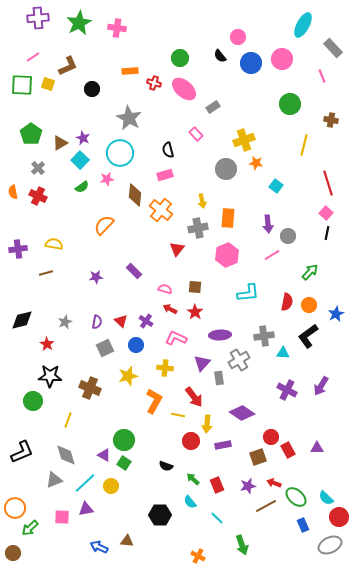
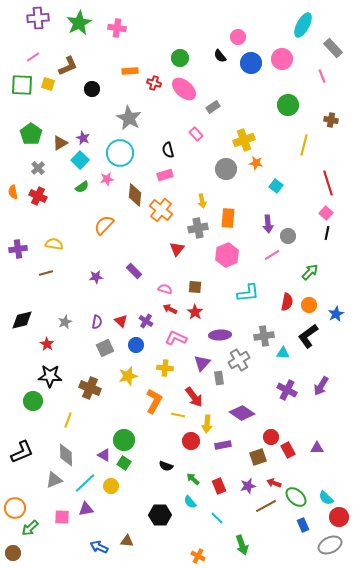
green circle at (290, 104): moved 2 px left, 1 px down
gray diamond at (66, 455): rotated 15 degrees clockwise
red rectangle at (217, 485): moved 2 px right, 1 px down
